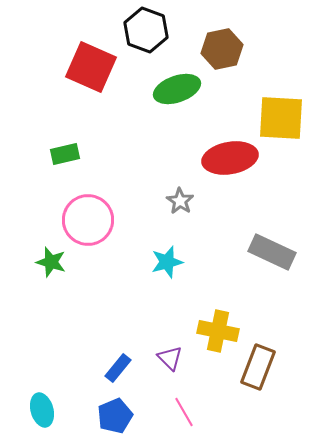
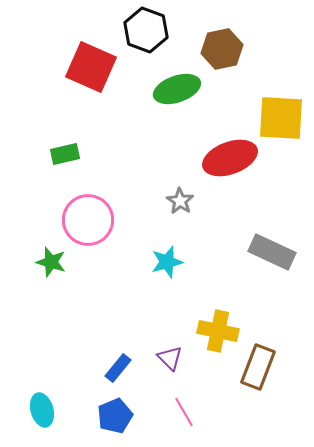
red ellipse: rotated 10 degrees counterclockwise
